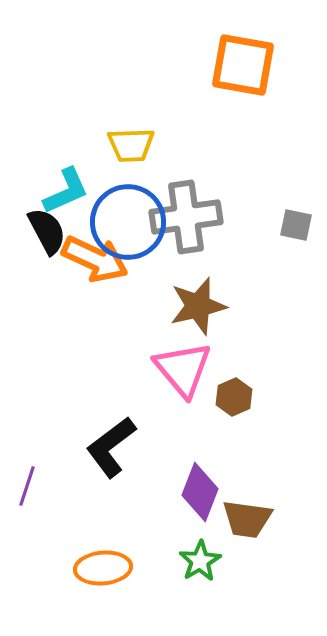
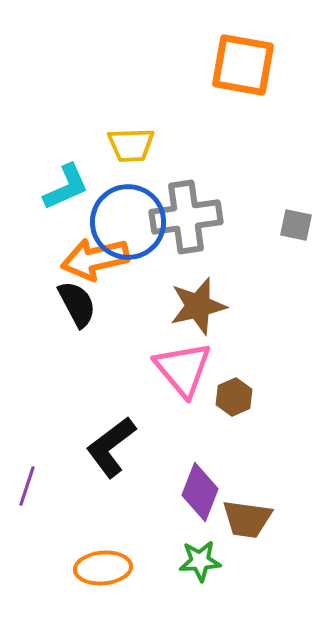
cyan L-shape: moved 4 px up
black semicircle: moved 30 px right, 73 px down
orange arrow: rotated 142 degrees clockwise
green star: rotated 27 degrees clockwise
